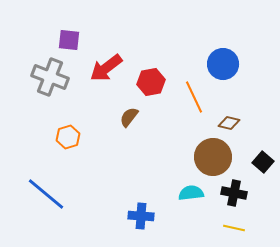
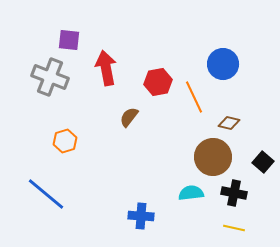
red arrow: rotated 116 degrees clockwise
red hexagon: moved 7 px right
orange hexagon: moved 3 px left, 4 px down
